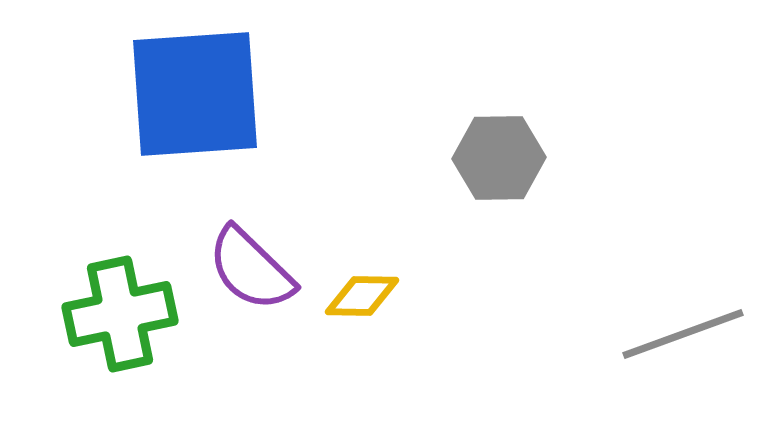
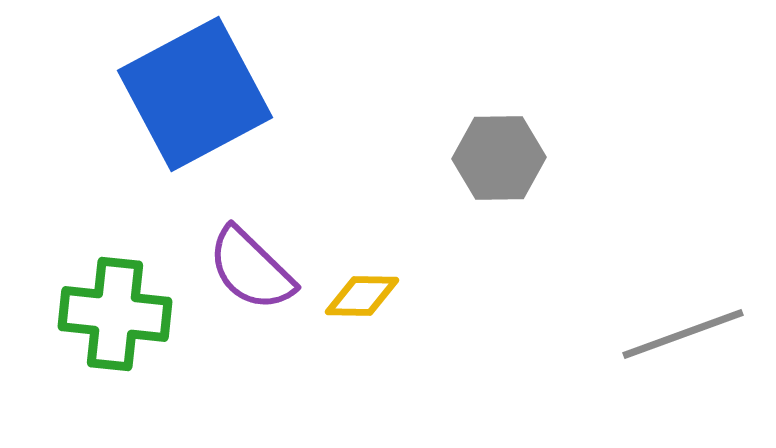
blue square: rotated 24 degrees counterclockwise
green cross: moved 5 px left; rotated 18 degrees clockwise
